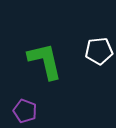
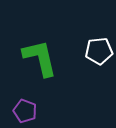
green L-shape: moved 5 px left, 3 px up
